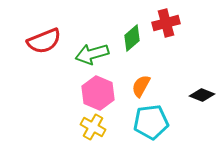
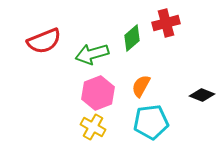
pink hexagon: rotated 16 degrees clockwise
